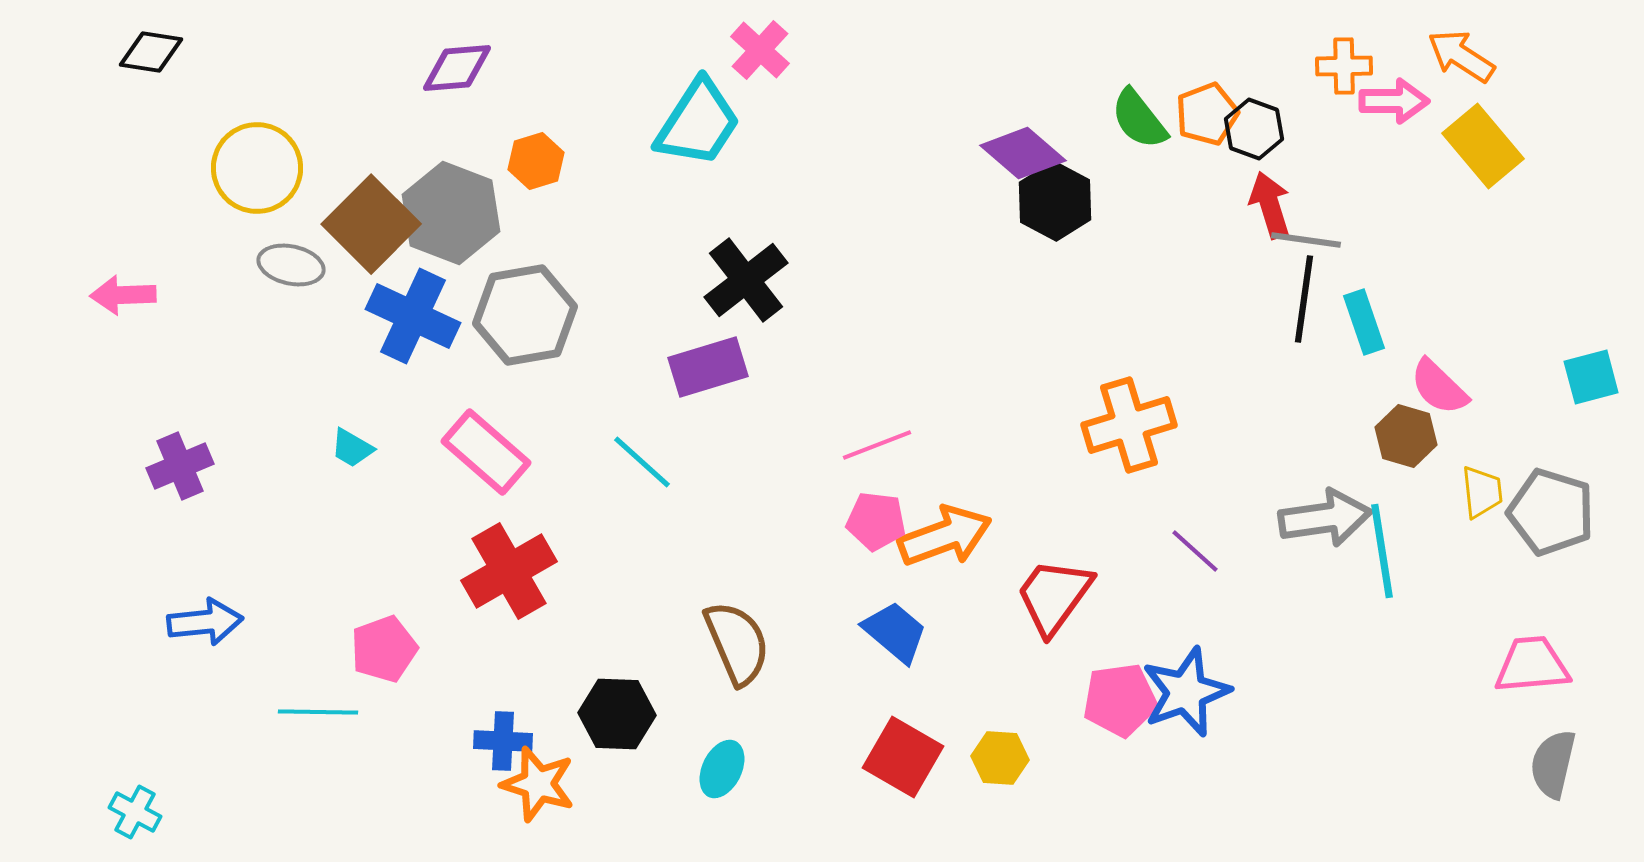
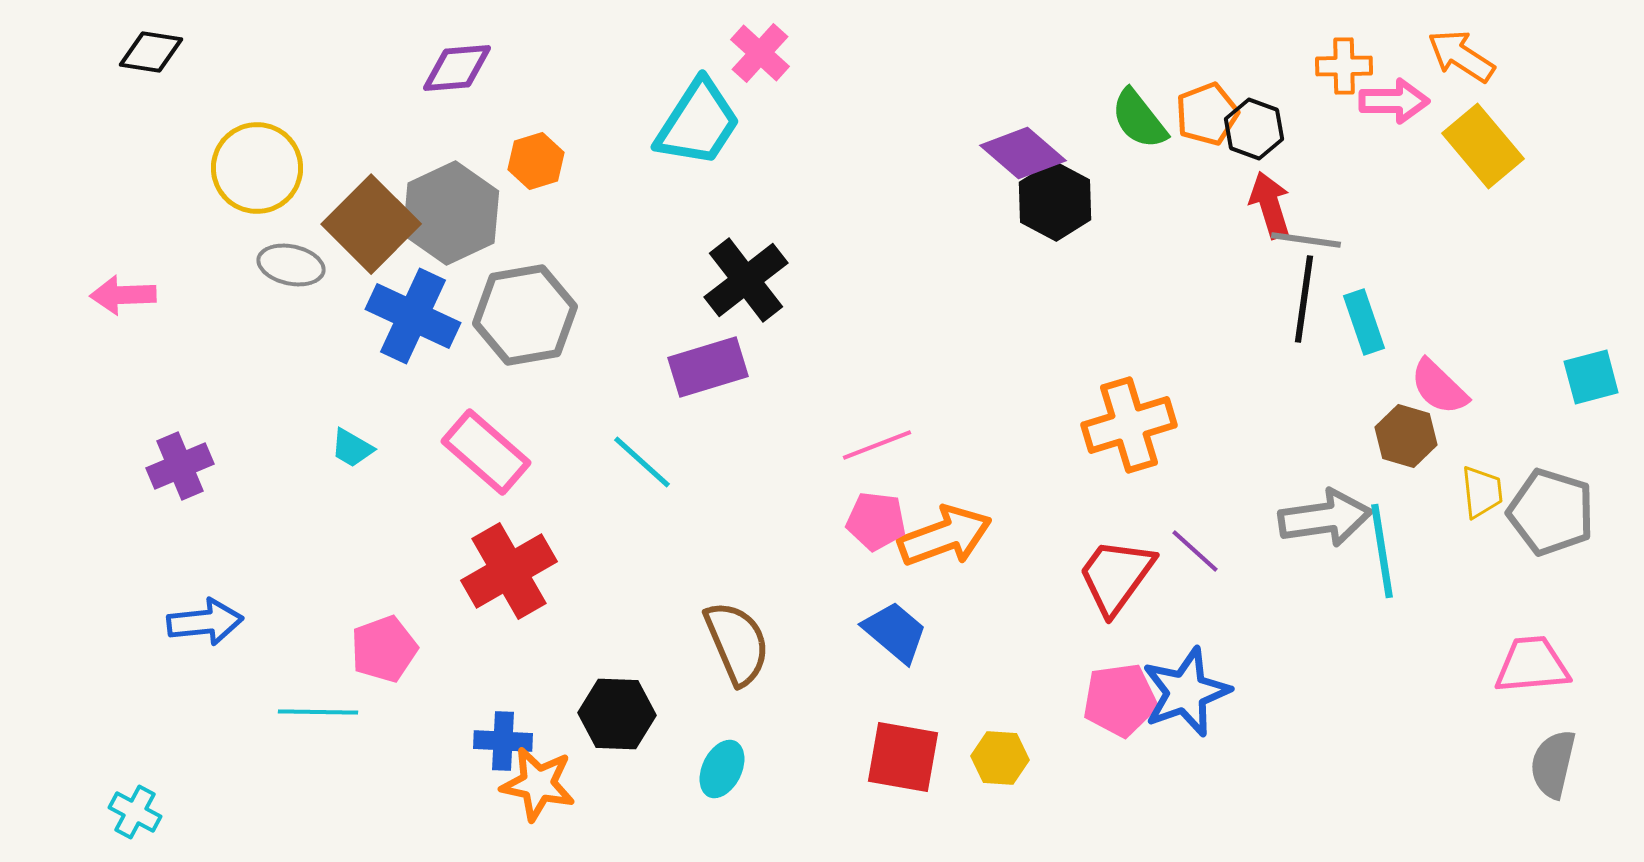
pink cross at (760, 50): moved 3 px down
gray hexagon at (451, 213): rotated 14 degrees clockwise
red trapezoid at (1054, 596): moved 62 px right, 20 px up
red square at (903, 757): rotated 20 degrees counterclockwise
orange star at (538, 784): rotated 6 degrees counterclockwise
